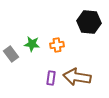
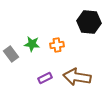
purple rectangle: moved 6 px left; rotated 56 degrees clockwise
